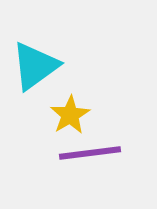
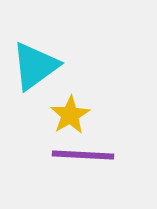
purple line: moved 7 px left, 2 px down; rotated 10 degrees clockwise
